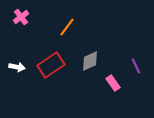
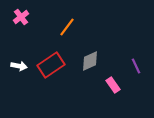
white arrow: moved 2 px right, 1 px up
pink rectangle: moved 2 px down
